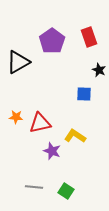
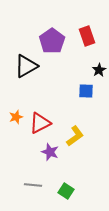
red rectangle: moved 2 px left, 1 px up
black triangle: moved 8 px right, 4 px down
black star: rotated 16 degrees clockwise
blue square: moved 2 px right, 3 px up
orange star: rotated 24 degrees counterclockwise
red triangle: rotated 15 degrees counterclockwise
yellow L-shape: rotated 110 degrees clockwise
purple star: moved 2 px left, 1 px down
gray line: moved 1 px left, 2 px up
